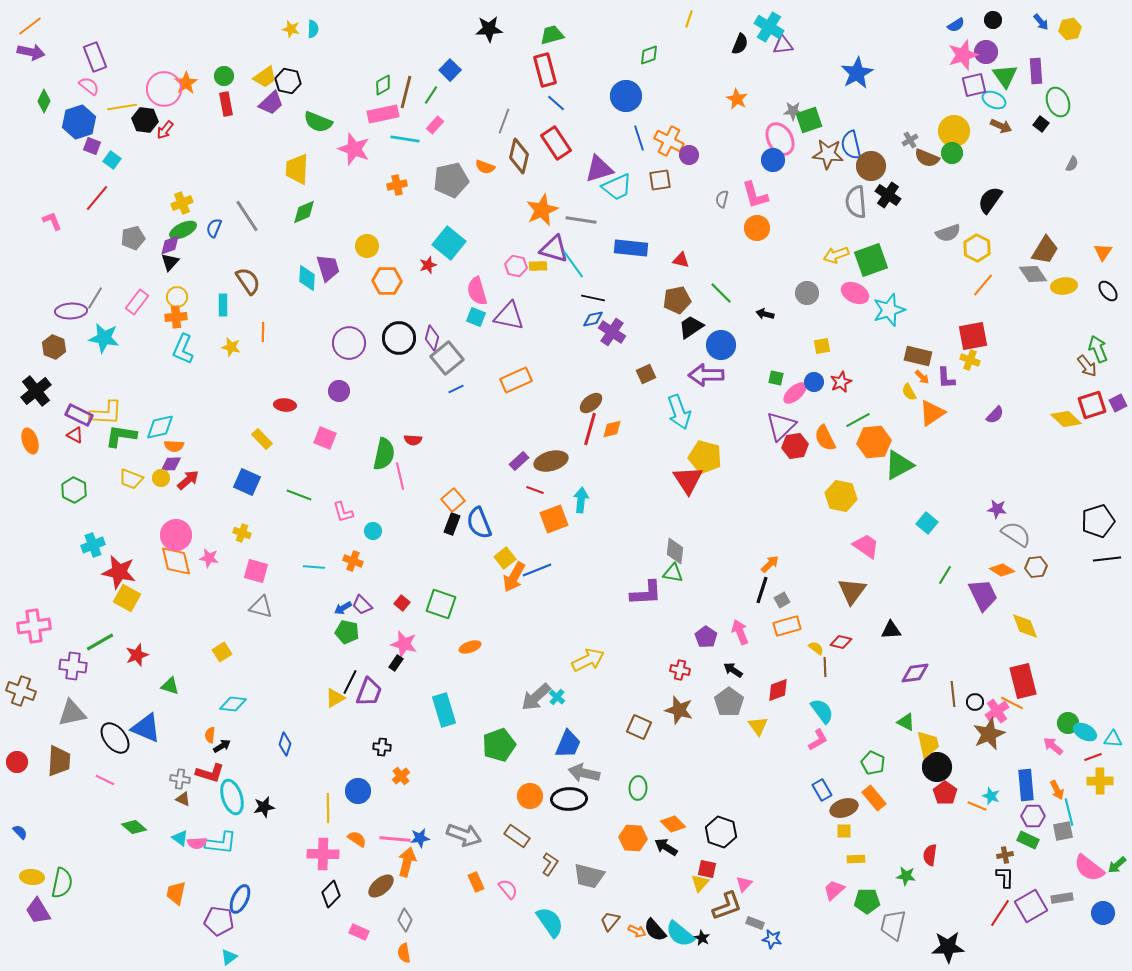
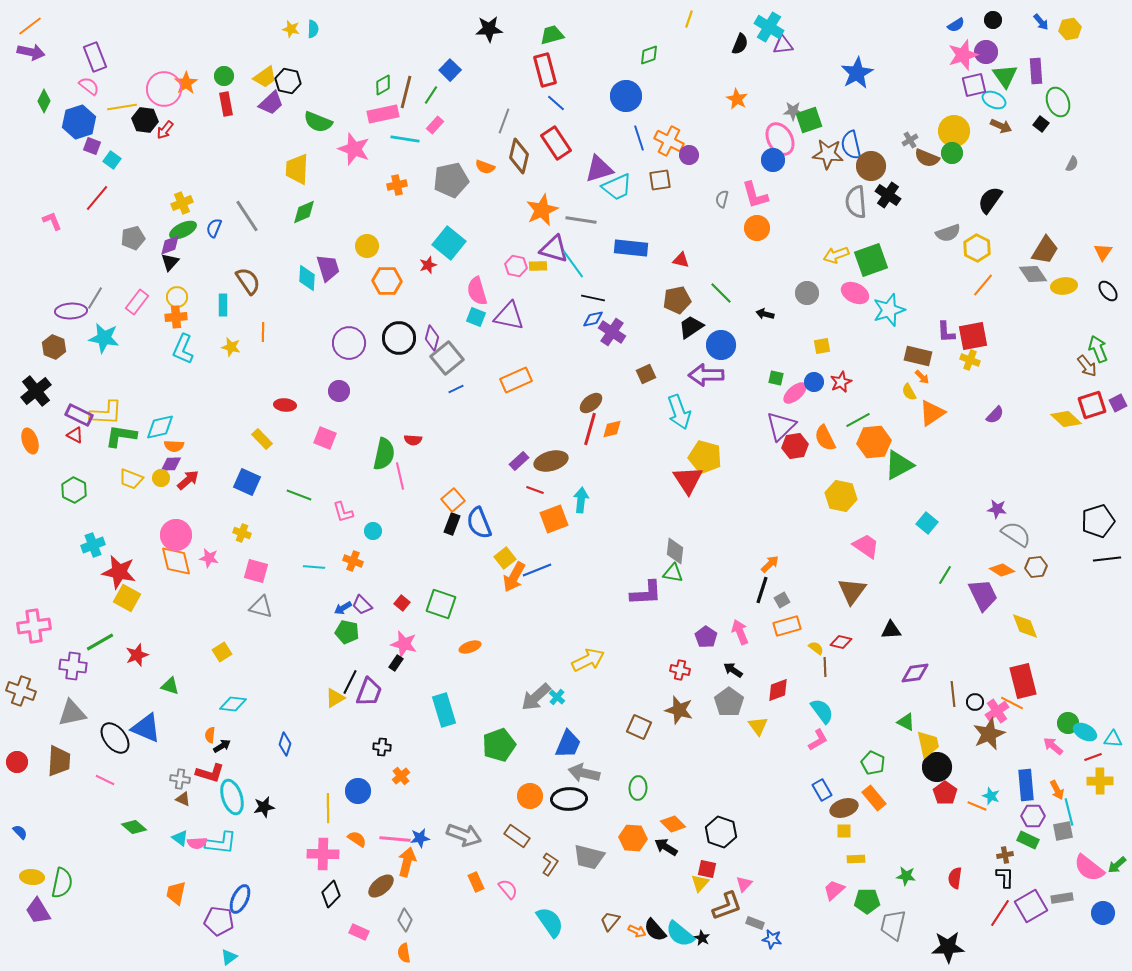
purple L-shape at (946, 378): moved 46 px up
red semicircle at (930, 855): moved 25 px right, 23 px down
gray trapezoid at (589, 876): moved 19 px up
